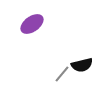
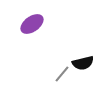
black semicircle: moved 1 px right, 2 px up
